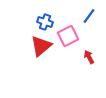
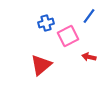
blue cross: moved 1 px right, 1 px down; rotated 35 degrees counterclockwise
red triangle: moved 19 px down
red arrow: rotated 48 degrees counterclockwise
